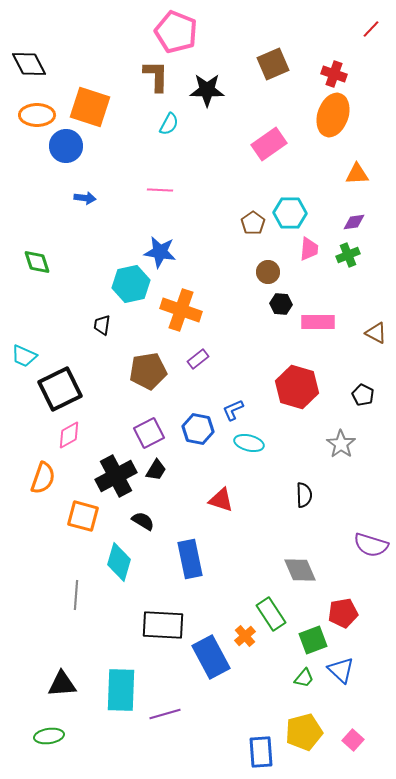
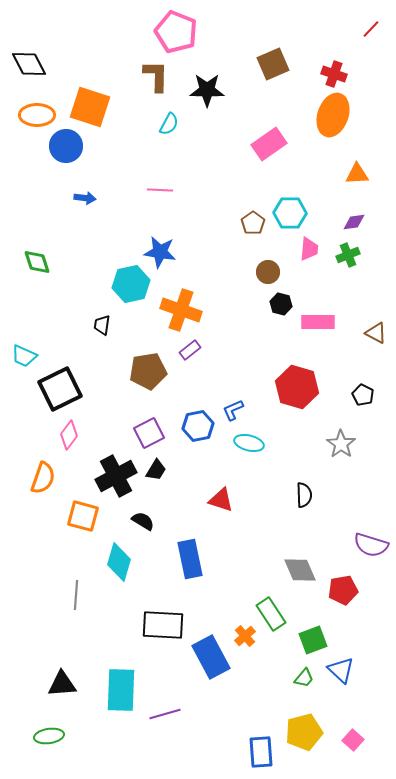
black hexagon at (281, 304): rotated 10 degrees clockwise
purple rectangle at (198, 359): moved 8 px left, 9 px up
blue hexagon at (198, 429): moved 3 px up; rotated 24 degrees counterclockwise
pink diamond at (69, 435): rotated 24 degrees counterclockwise
red pentagon at (343, 613): moved 23 px up
